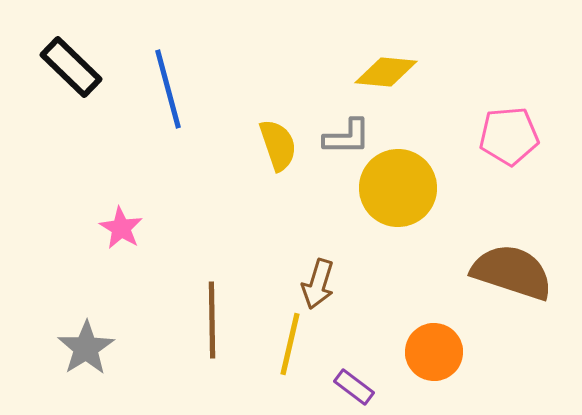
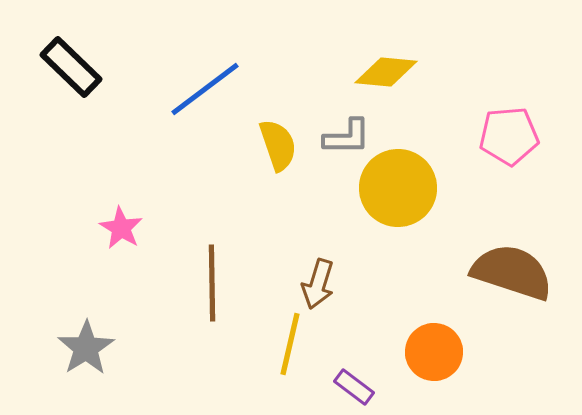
blue line: moved 37 px right; rotated 68 degrees clockwise
brown line: moved 37 px up
